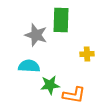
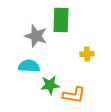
gray star: moved 1 px down
